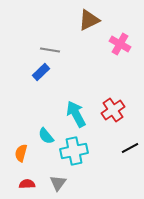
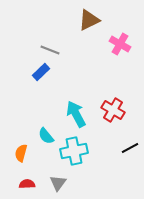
gray line: rotated 12 degrees clockwise
red cross: rotated 25 degrees counterclockwise
